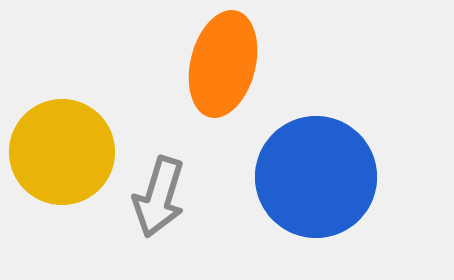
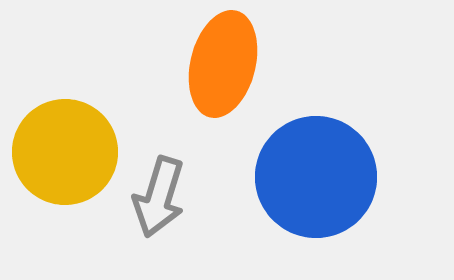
yellow circle: moved 3 px right
